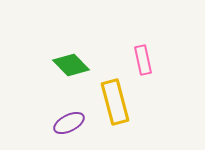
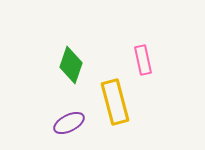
green diamond: rotated 63 degrees clockwise
